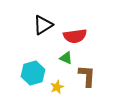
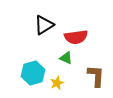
black triangle: moved 1 px right
red semicircle: moved 1 px right, 1 px down
brown L-shape: moved 9 px right
yellow star: moved 4 px up
